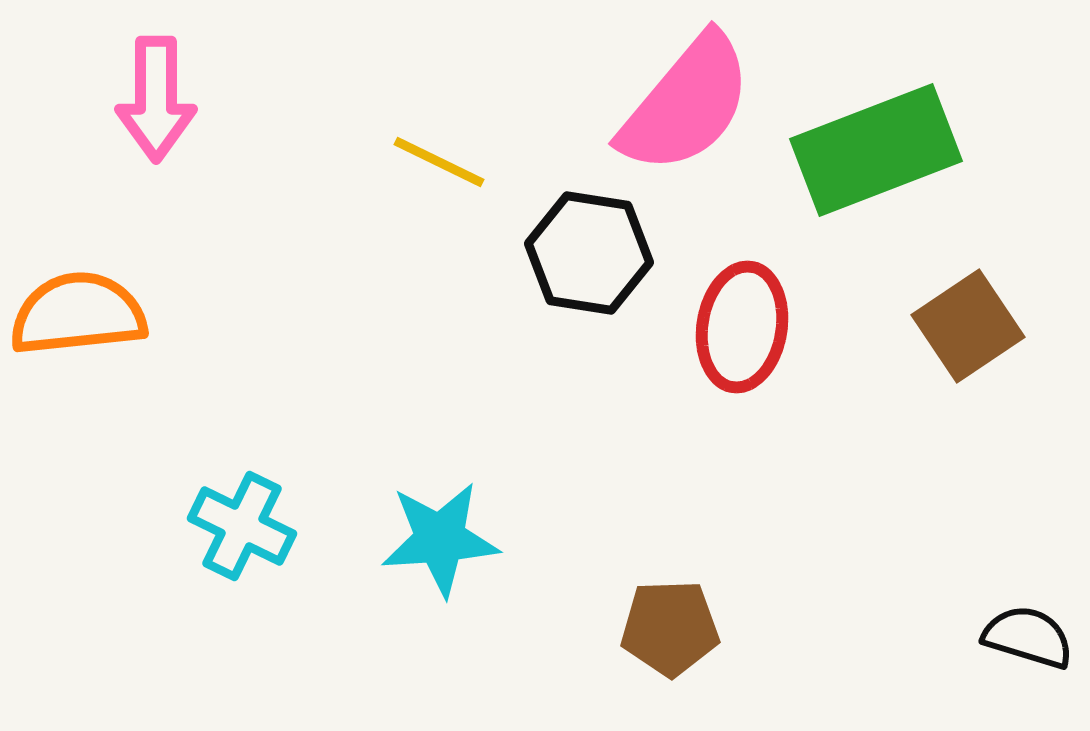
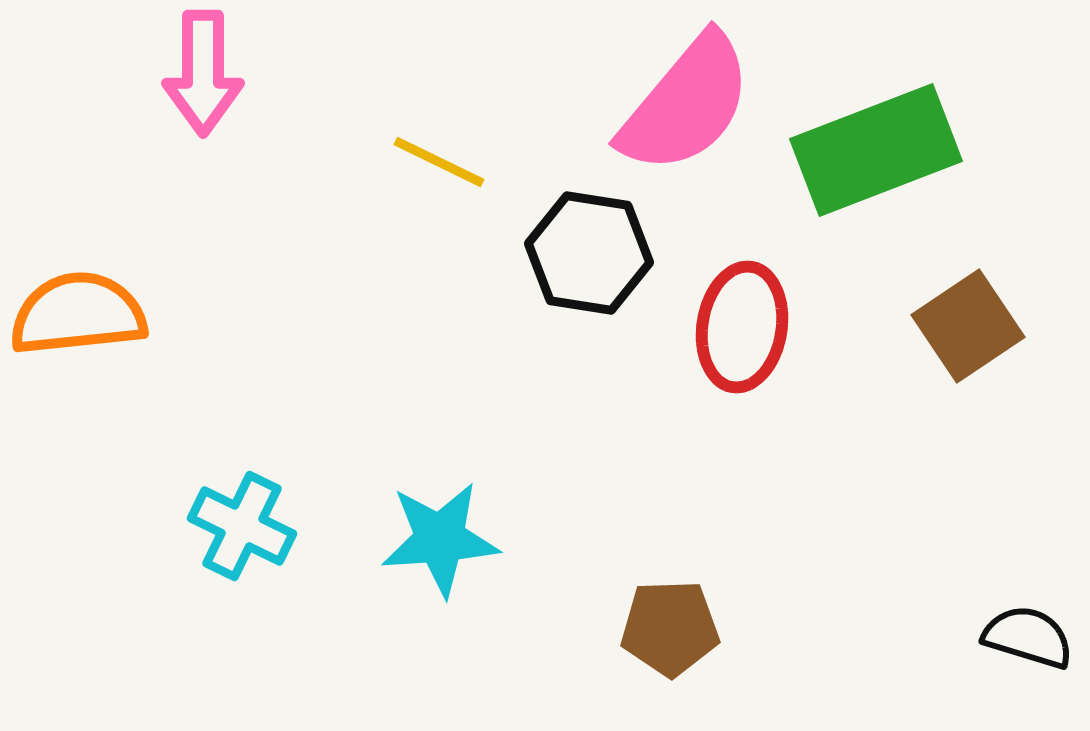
pink arrow: moved 47 px right, 26 px up
